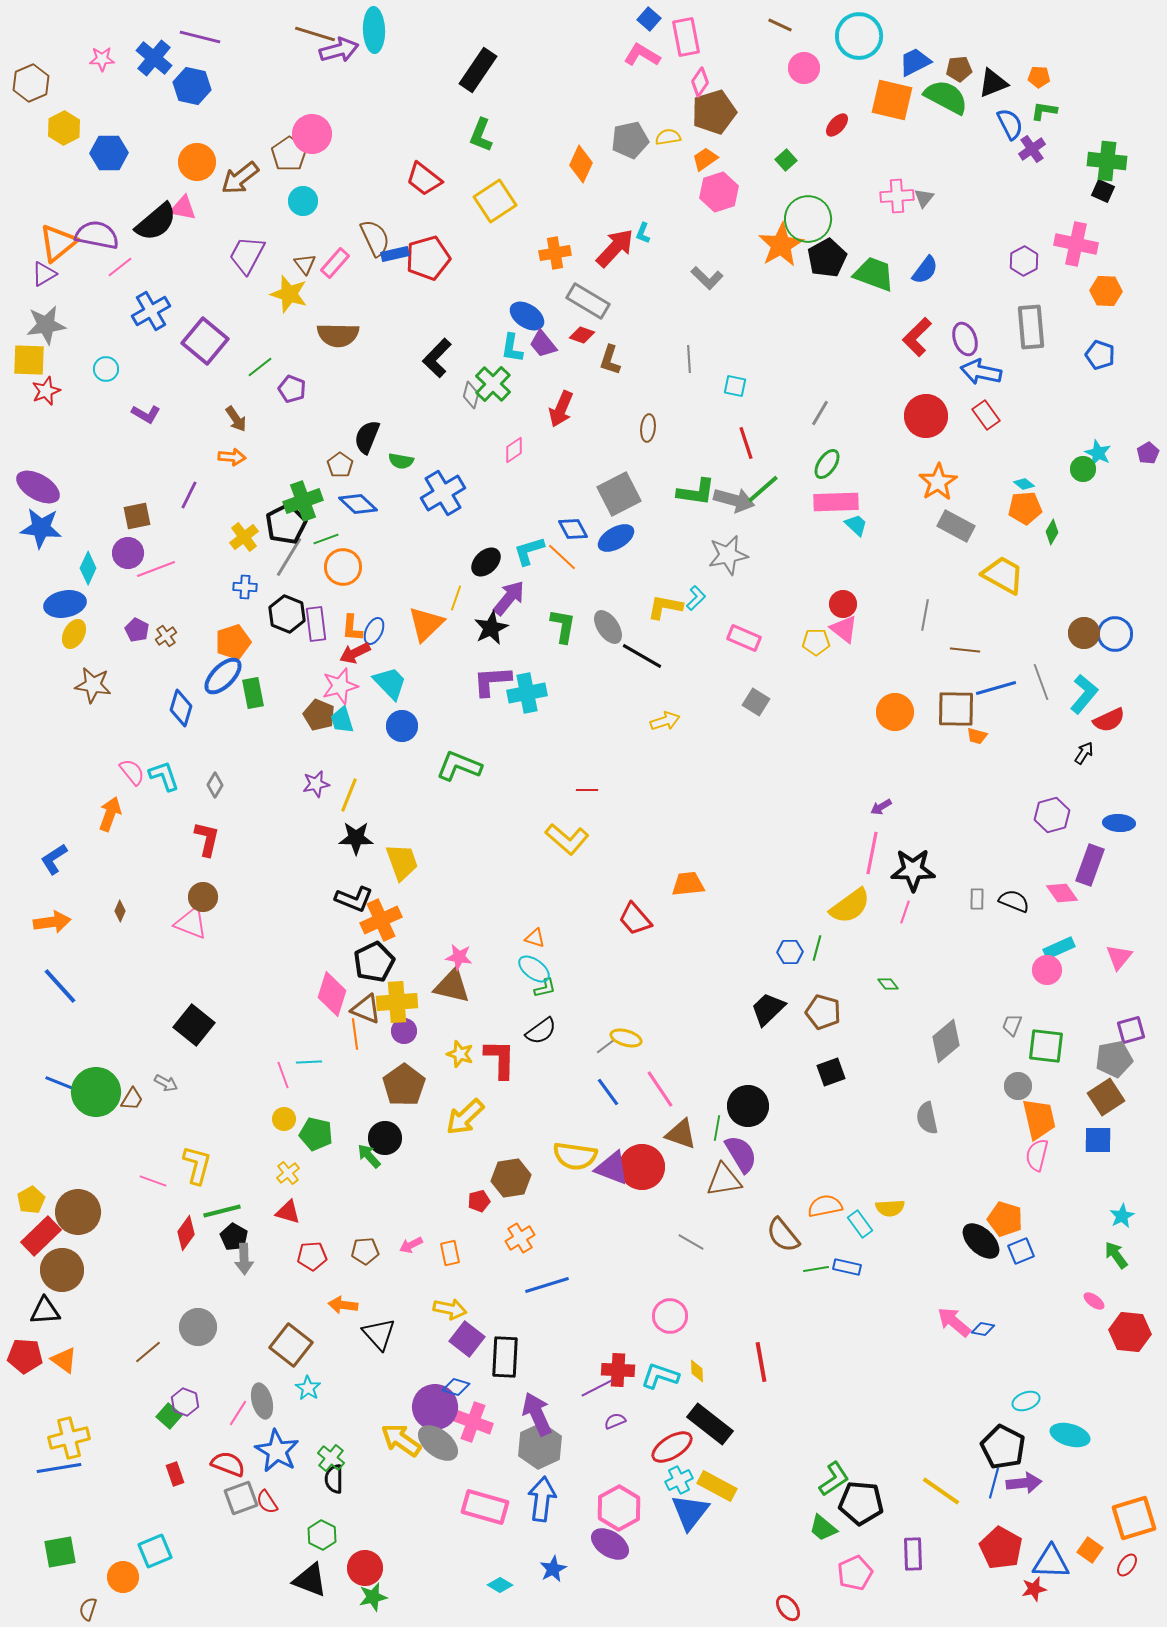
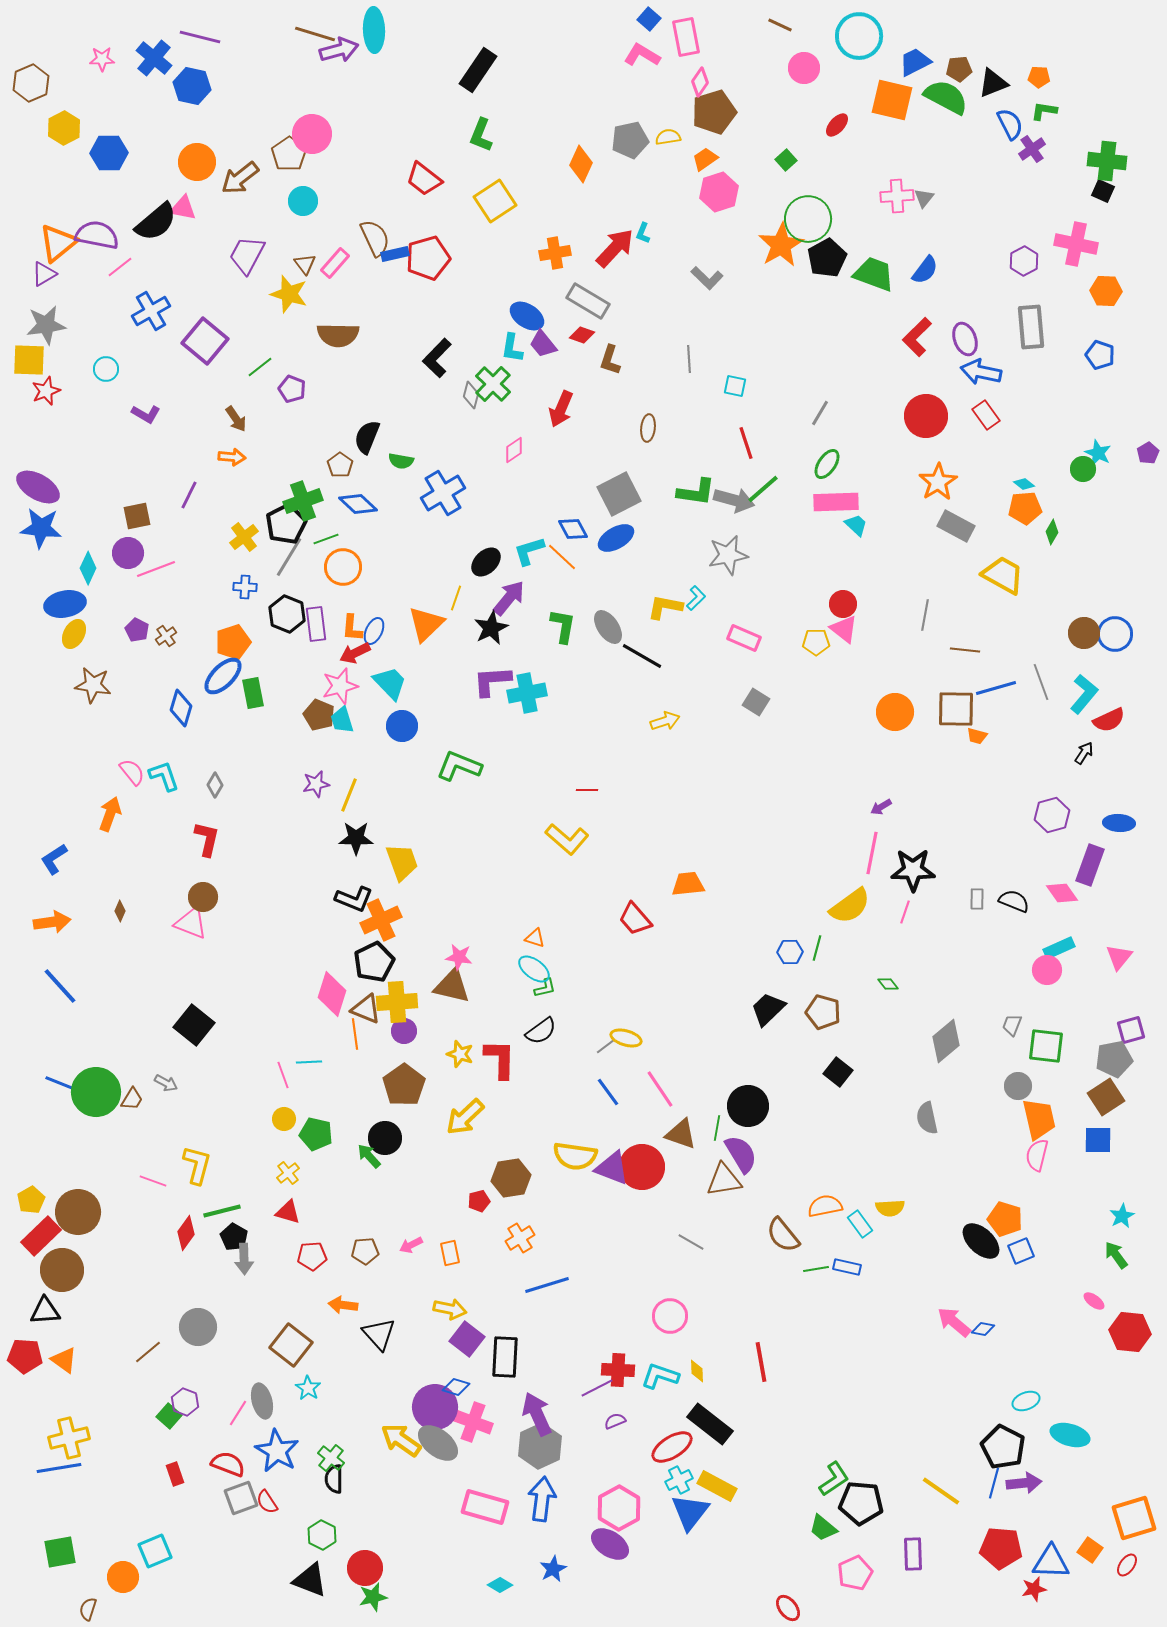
black square at (831, 1072): moved 7 px right; rotated 32 degrees counterclockwise
red pentagon at (1001, 1548): rotated 24 degrees counterclockwise
